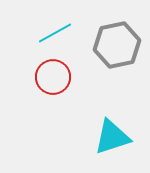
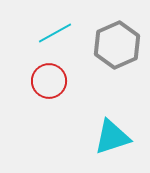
gray hexagon: rotated 12 degrees counterclockwise
red circle: moved 4 px left, 4 px down
